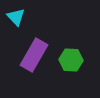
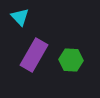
cyan triangle: moved 4 px right
